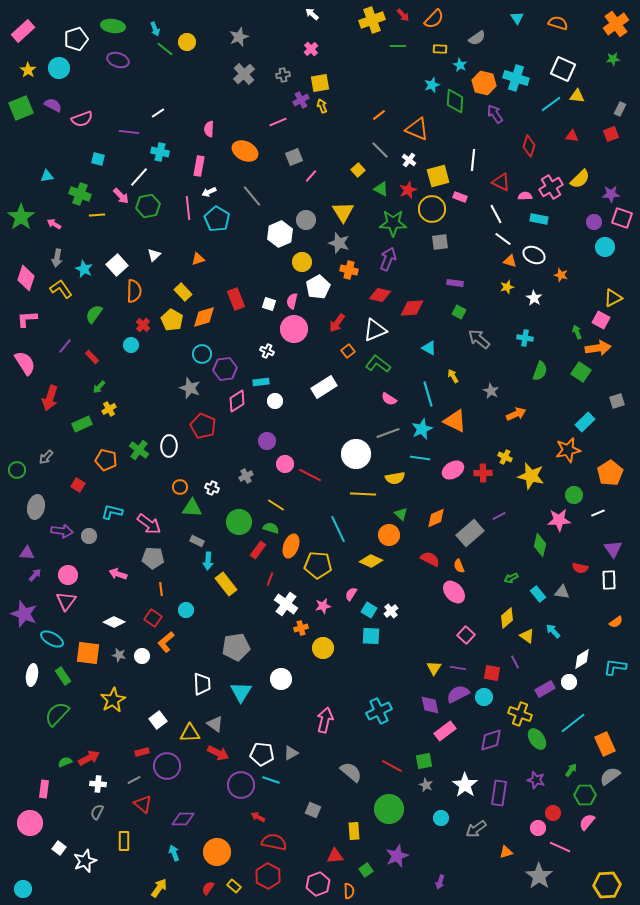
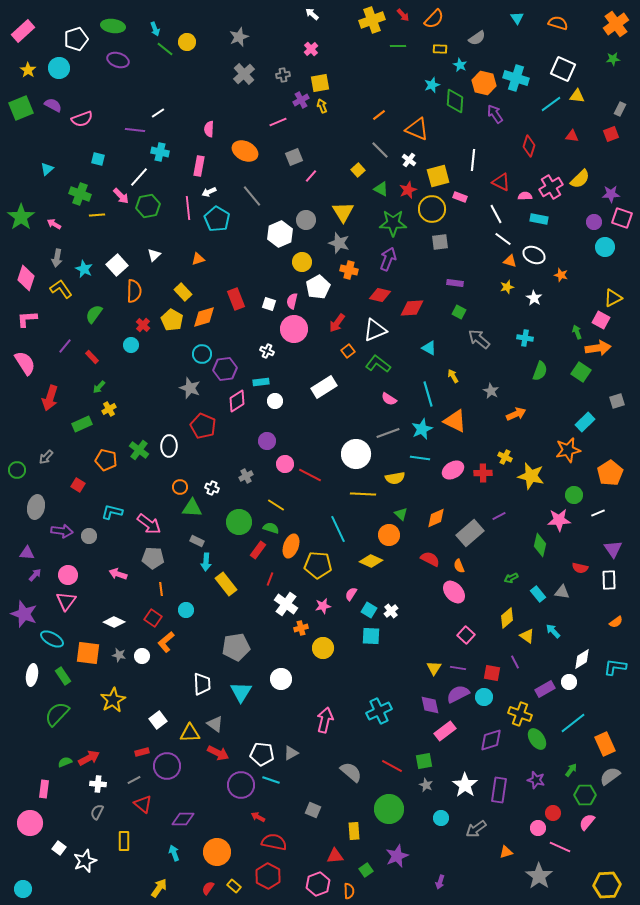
purple line at (129, 132): moved 6 px right, 2 px up
cyan triangle at (47, 176): moved 7 px up; rotated 32 degrees counterclockwise
cyan arrow at (208, 561): moved 2 px left, 1 px down
purple rectangle at (499, 793): moved 3 px up
